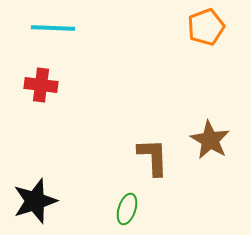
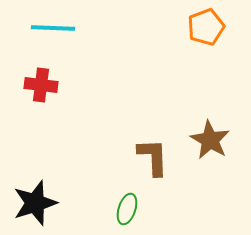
black star: moved 2 px down
